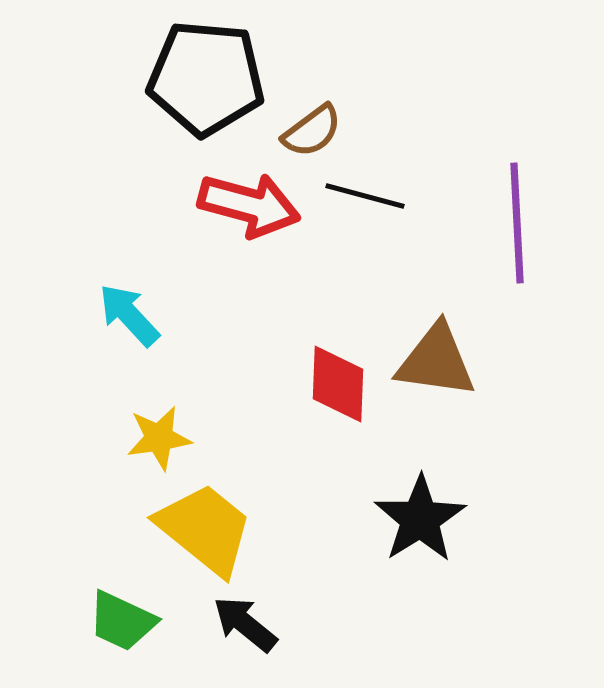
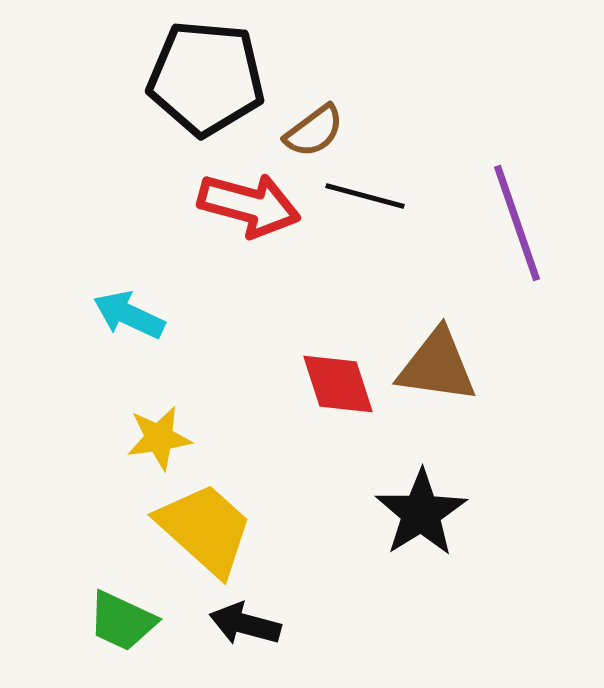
brown semicircle: moved 2 px right
purple line: rotated 16 degrees counterclockwise
cyan arrow: rotated 22 degrees counterclockwise
brown triangle: moved 1 px right, 5 px down
red diamond: rotated 20 degrees counterclockwise
black star: moved 1 px right, 6 px up
yellow trapezoid: rotated 3 degrees clockwise
black arrow: rotated 24 degrees counterclockwise
